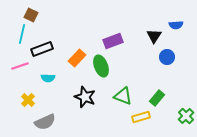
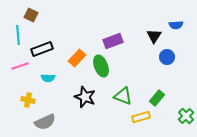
cyan line: moved 4 px left, 1 px down; rotated 18 degrees counterclockwise
yellow cross: rotated 32 degrees counterclockwise
